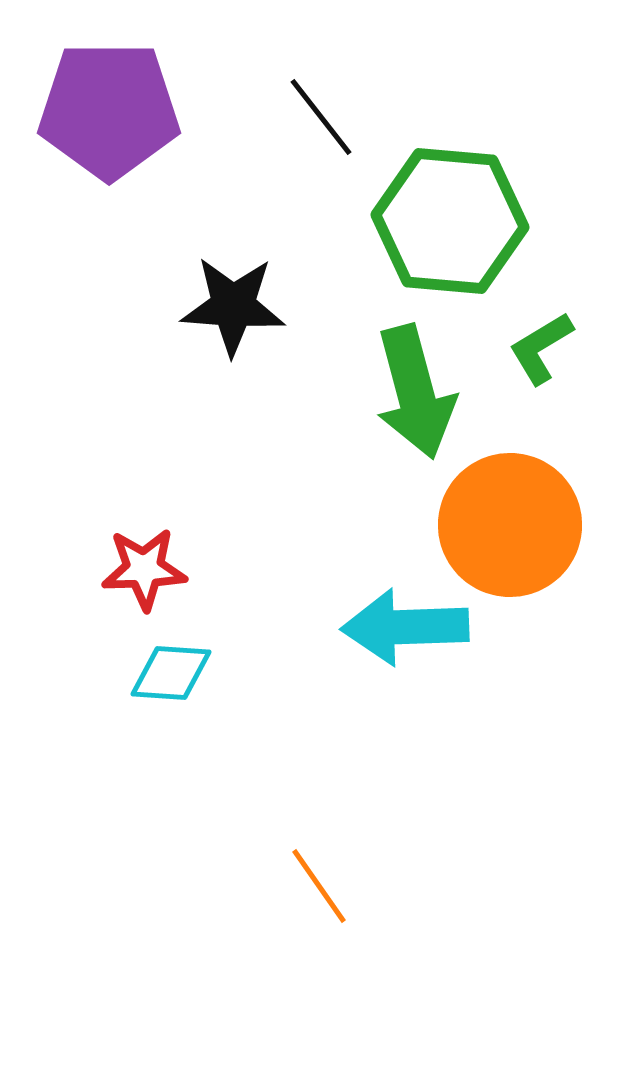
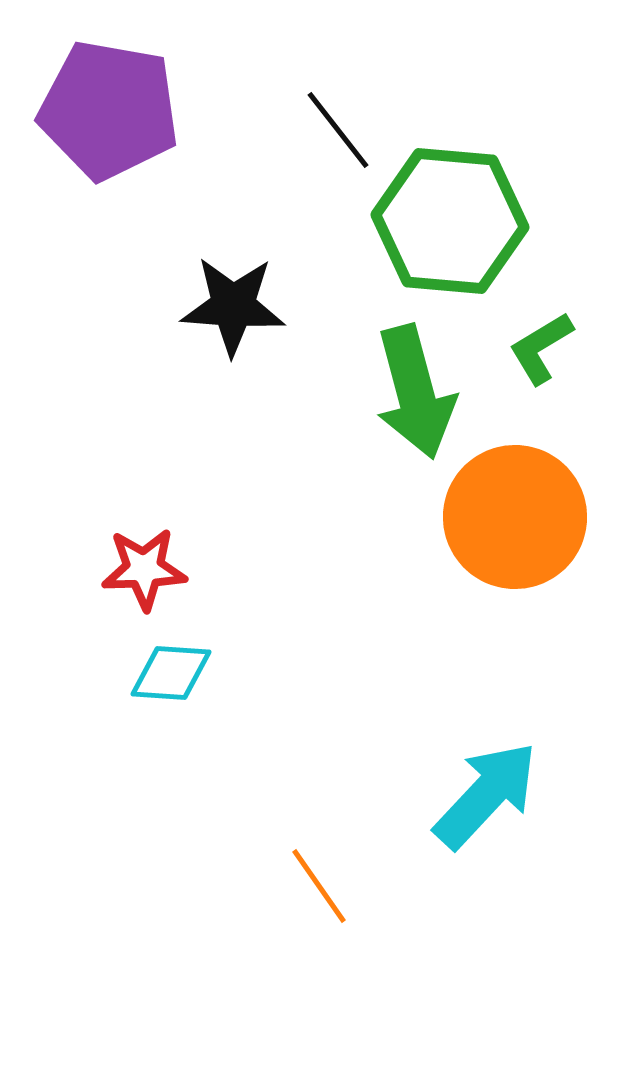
purple pentagon: rotated 10 degrees clockwise
black line: moved 17 px right, 13 px down
orange circle: moved 5 px right, 8 px up
cyan arrow: moved 81 px right, 168 px down; rotated 135 degrees clockwise
